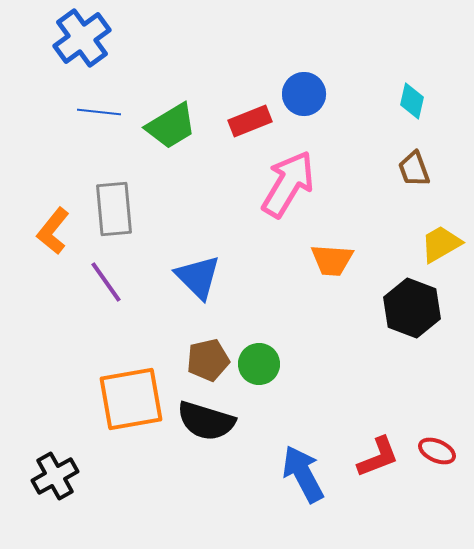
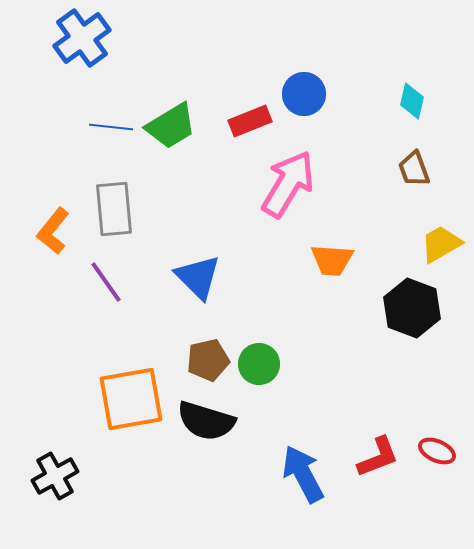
blue line: moved 12 px right, 15 px down
